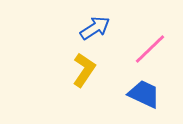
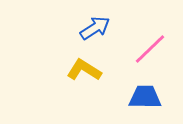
yellow L-shape: rotated 92 degrees counterclockwise
blue trapezoid: moved 1 px right, 3 px down; rotated 24 degrees counterclockwise
